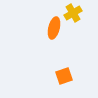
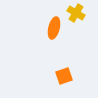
yellow cross: moved 3 px right; rotated 30 degrees counterclockwise
